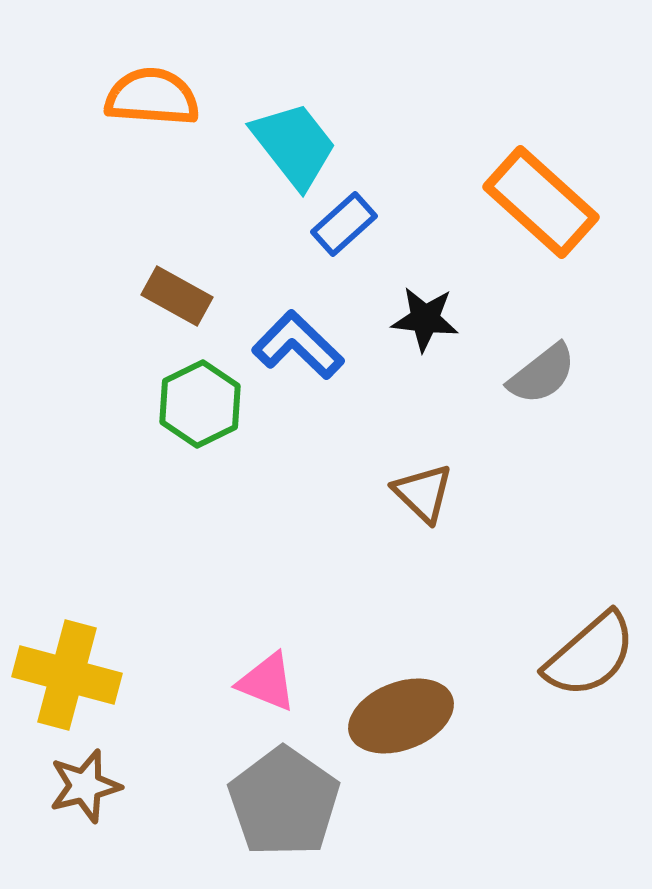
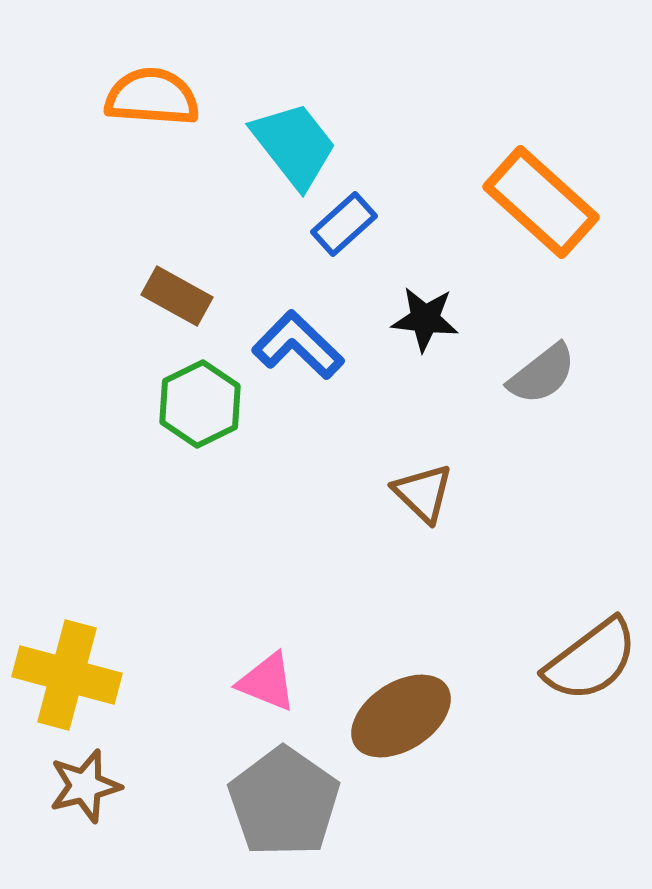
brown semicircle: moved 1 px right, 5 px down; rotated 4 degrees clockwise
brown ellipse: rotated 12 degrees counterclockwise
